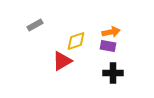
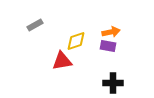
red triangle: rotated 20 degrees clockwise
black cross: moved 10 px down
